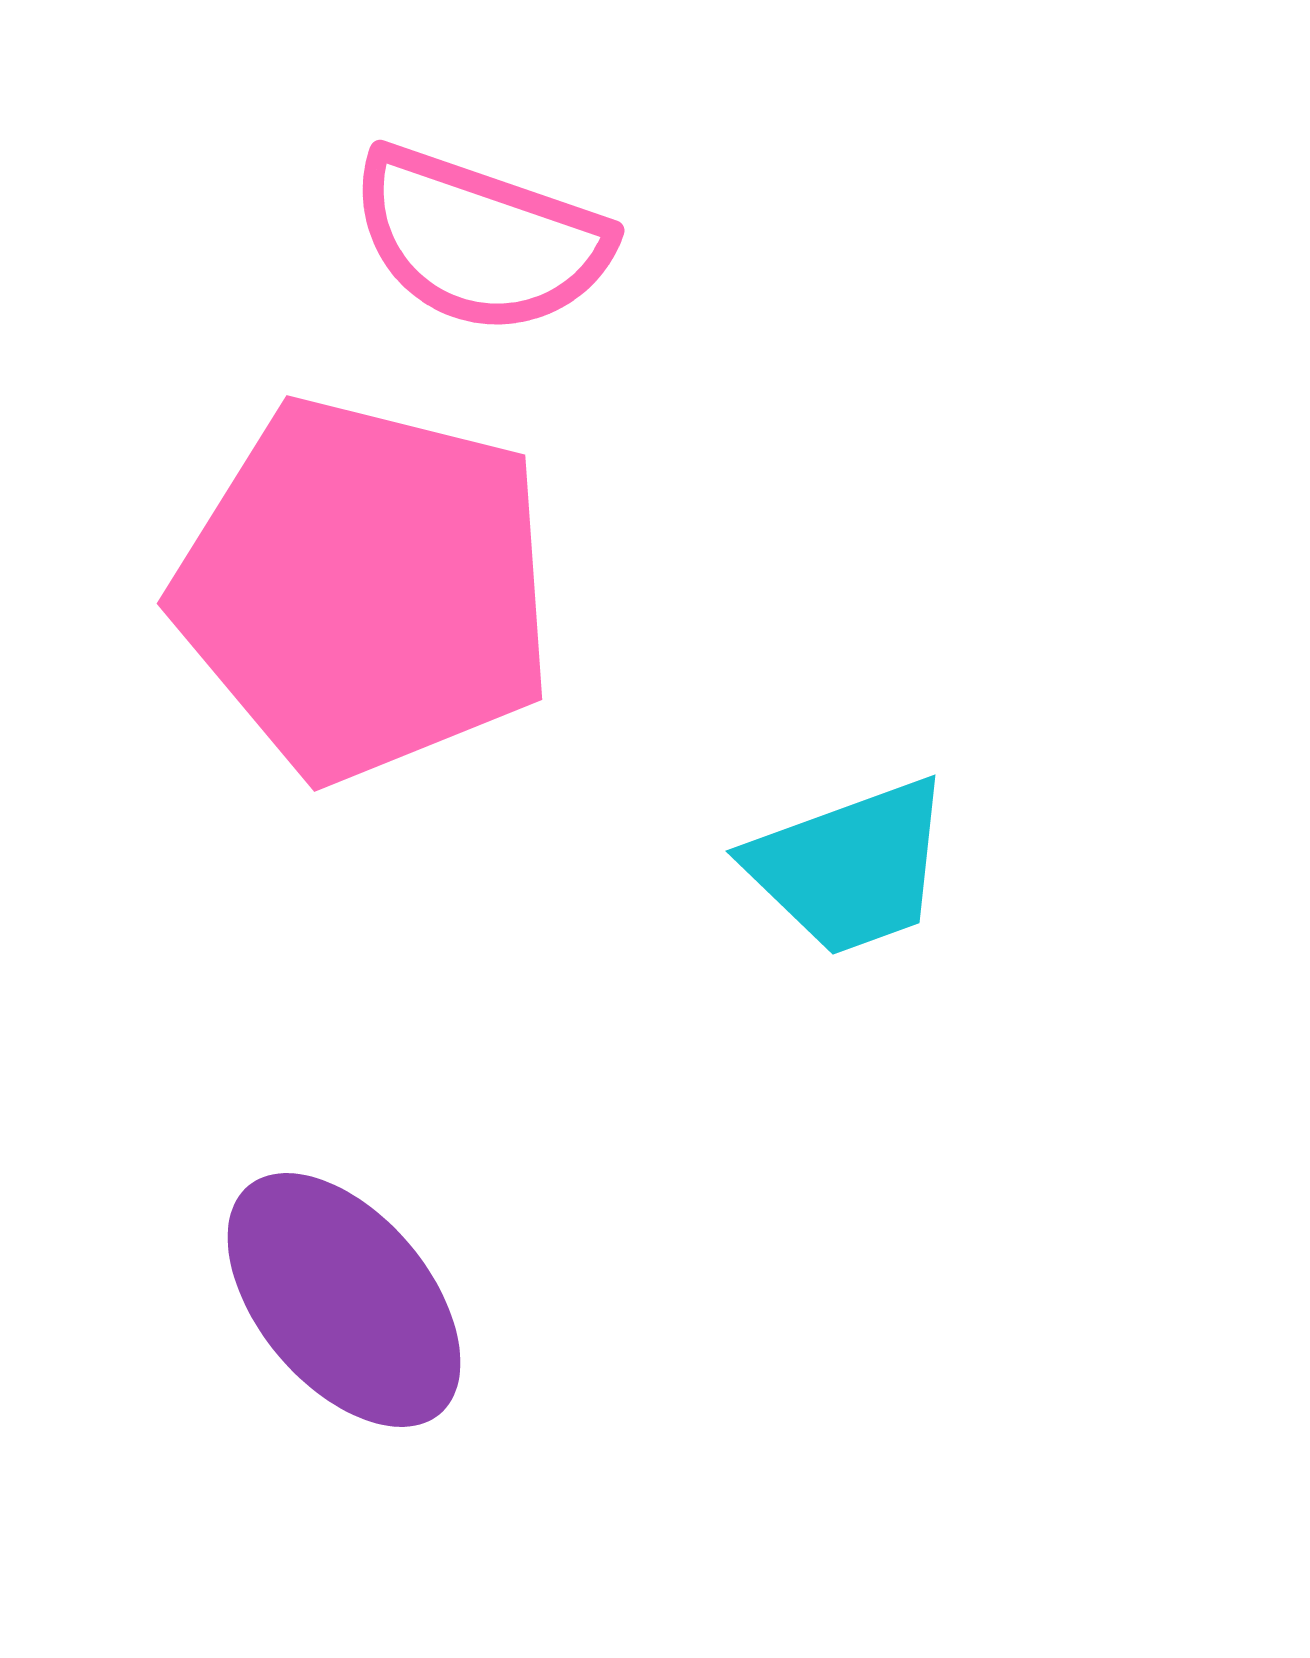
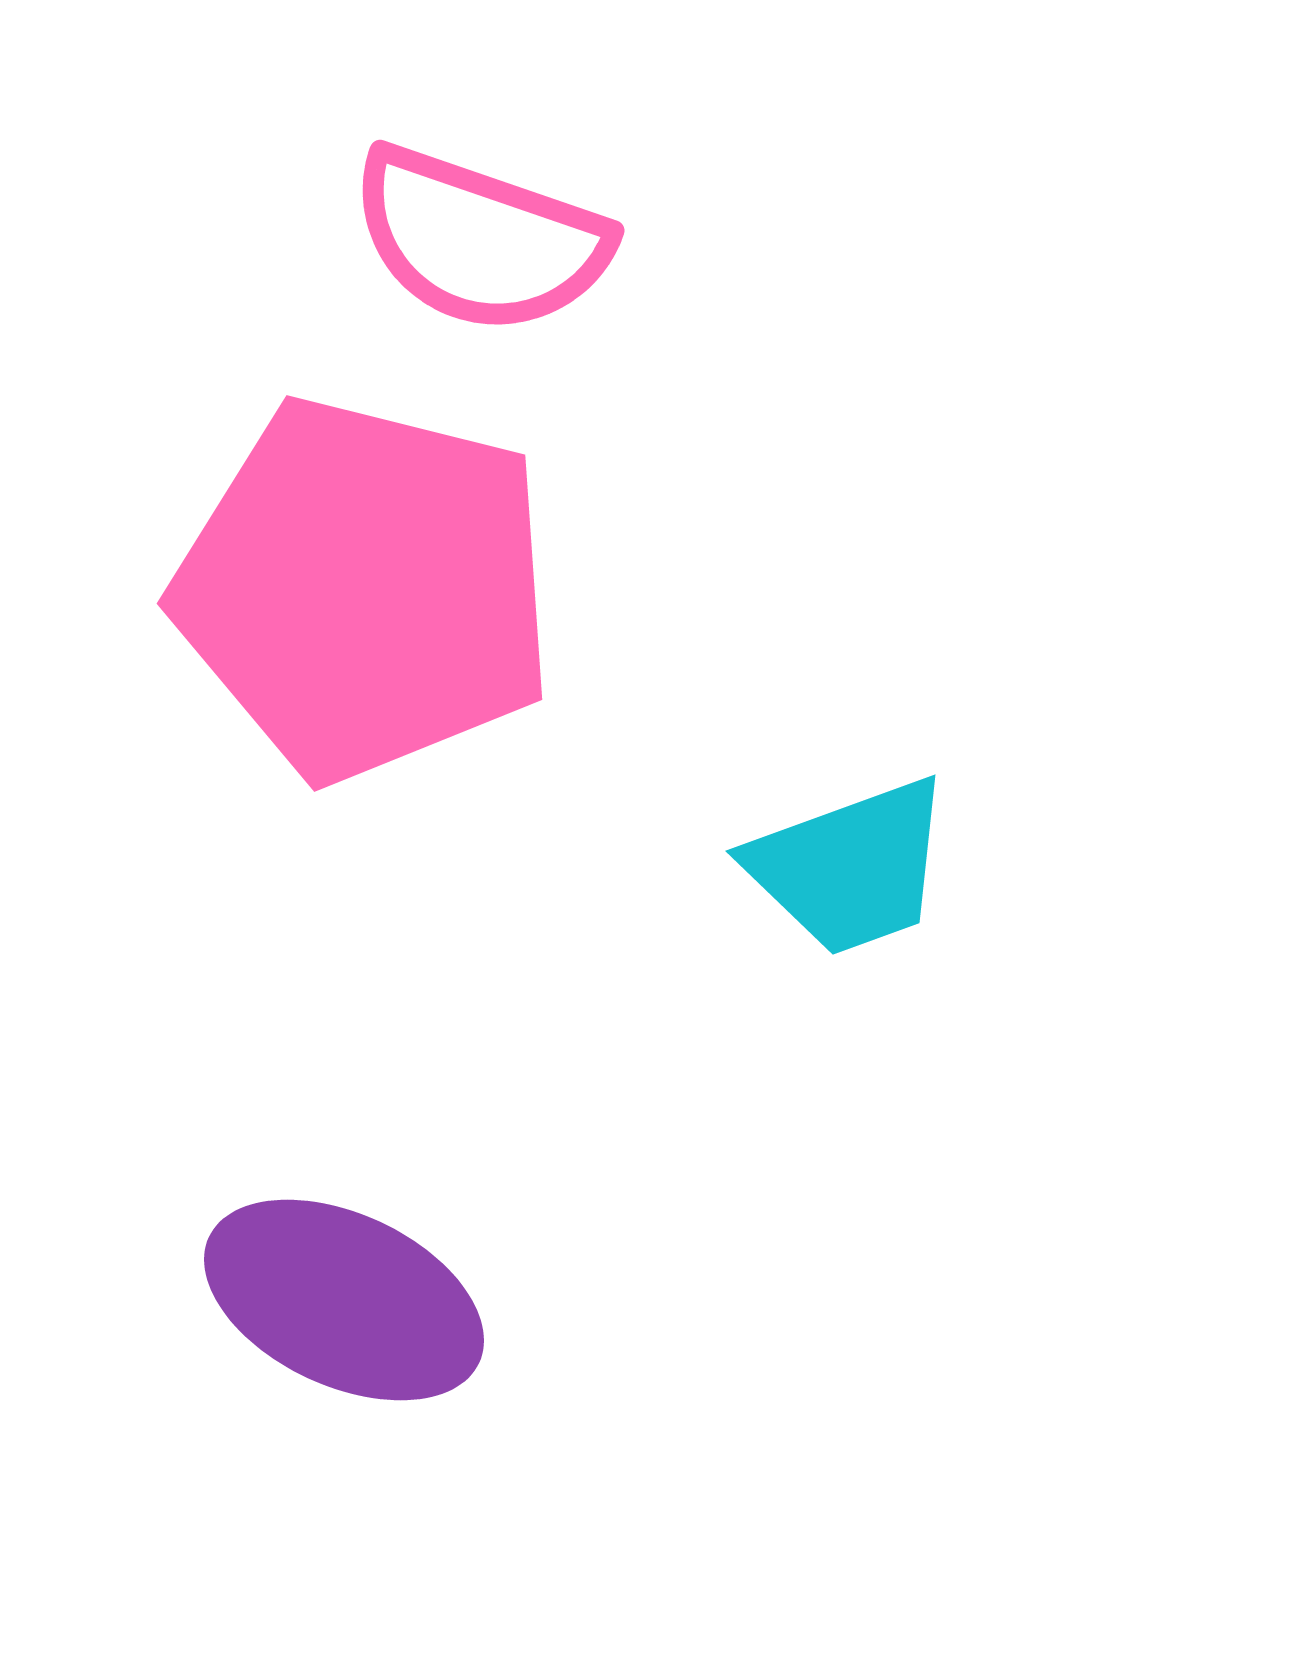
purple ellipse: rotated 25 degrees counterclockwise
